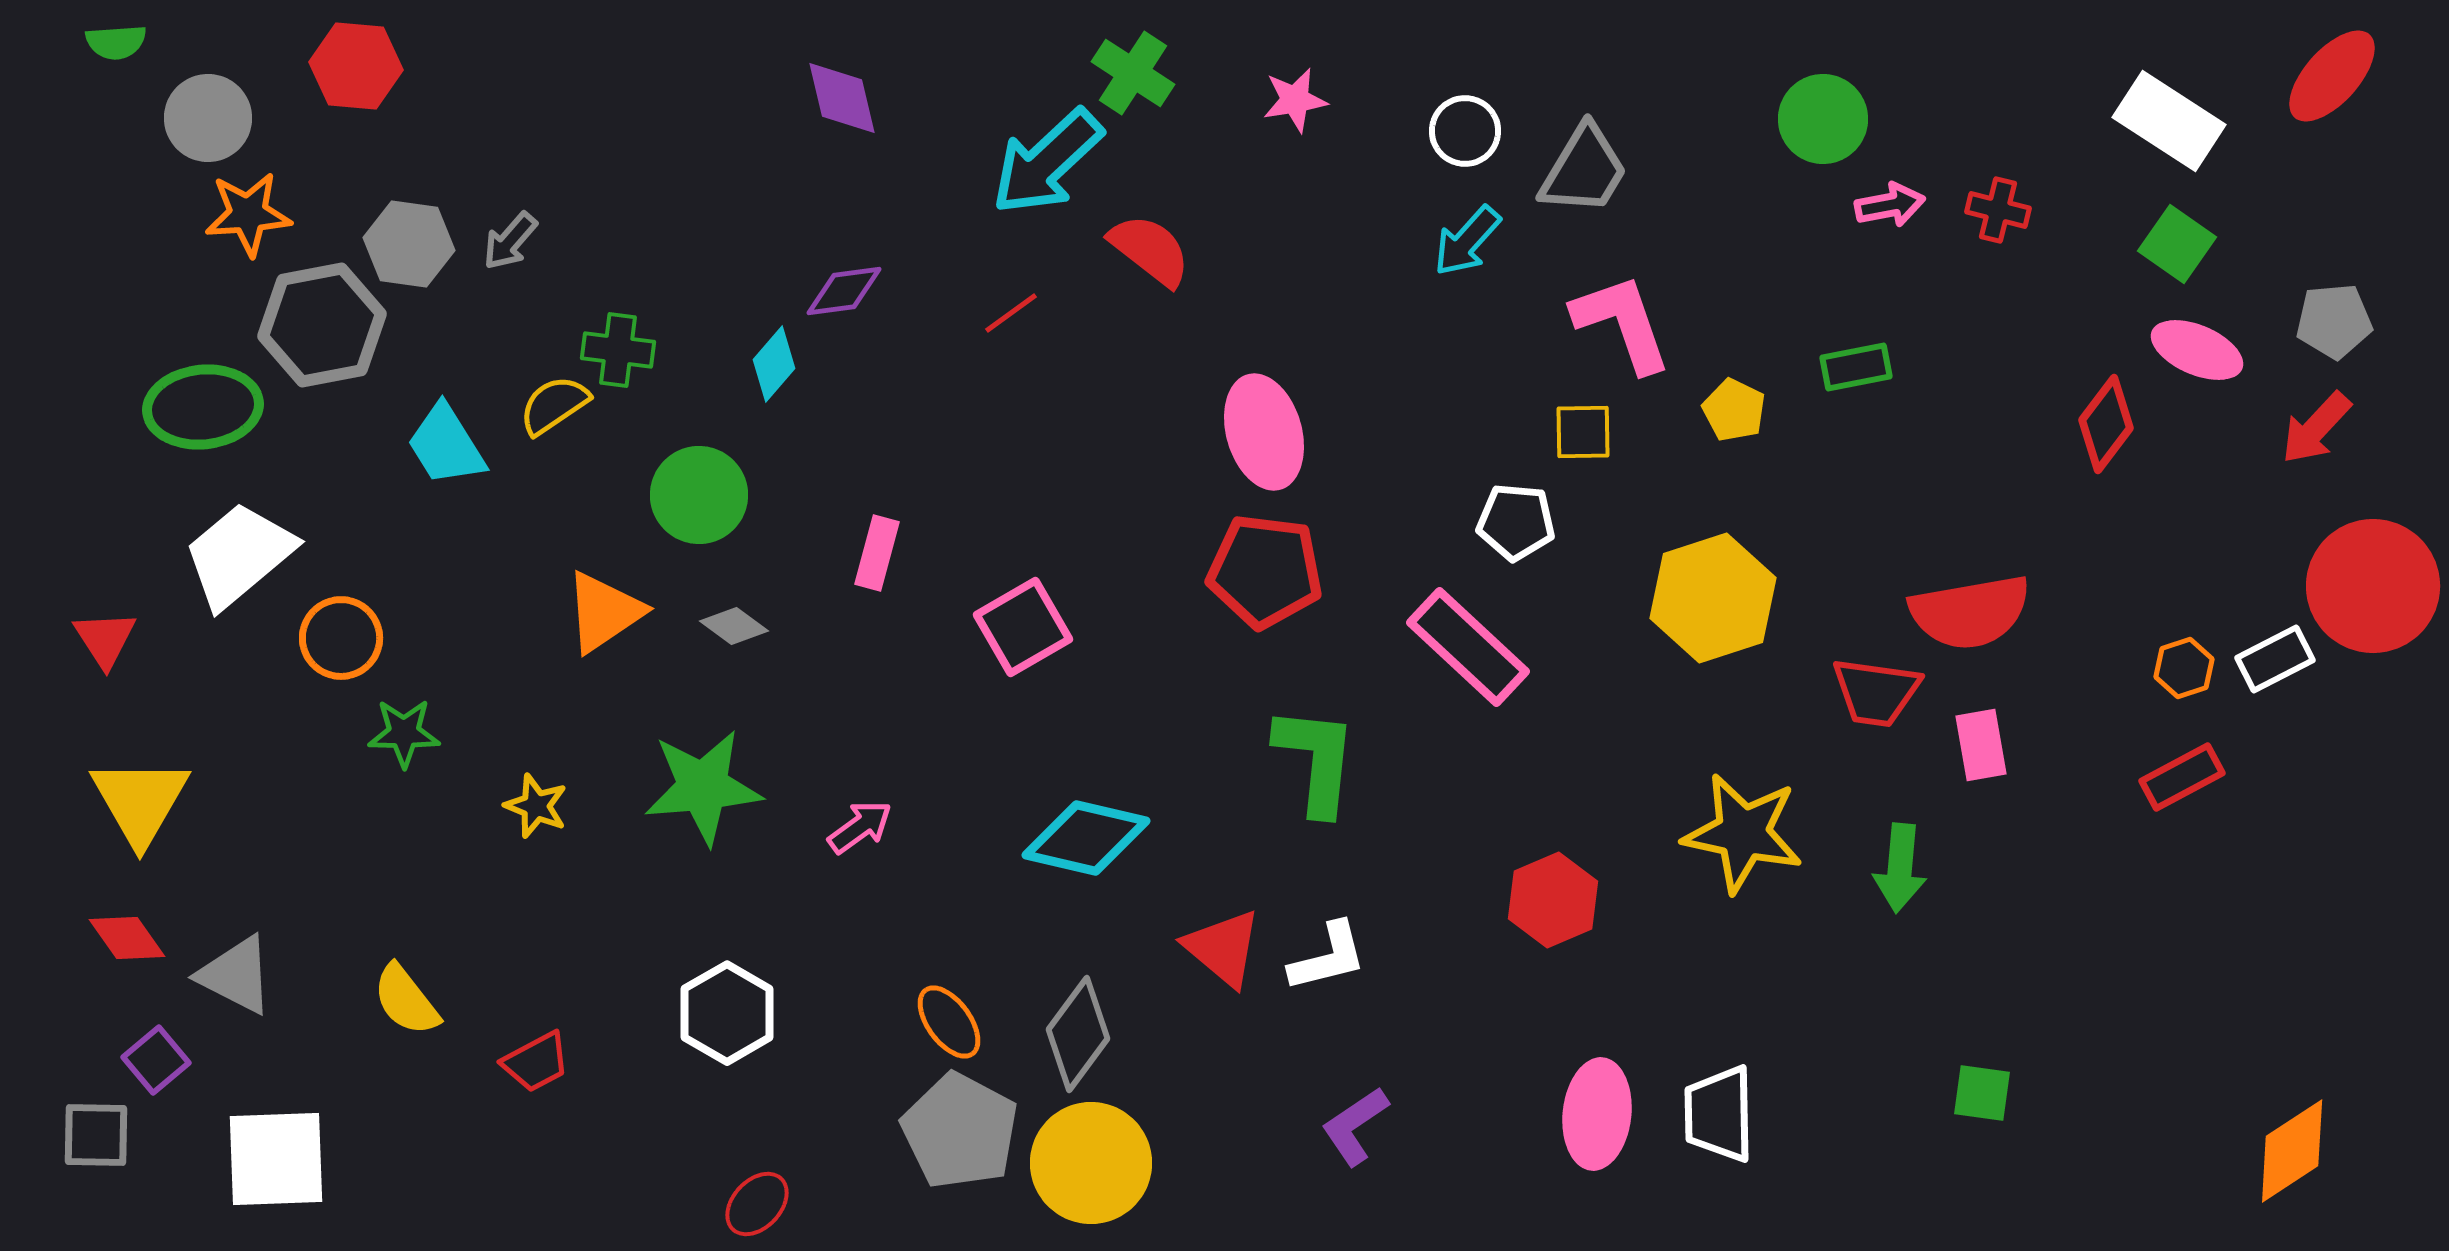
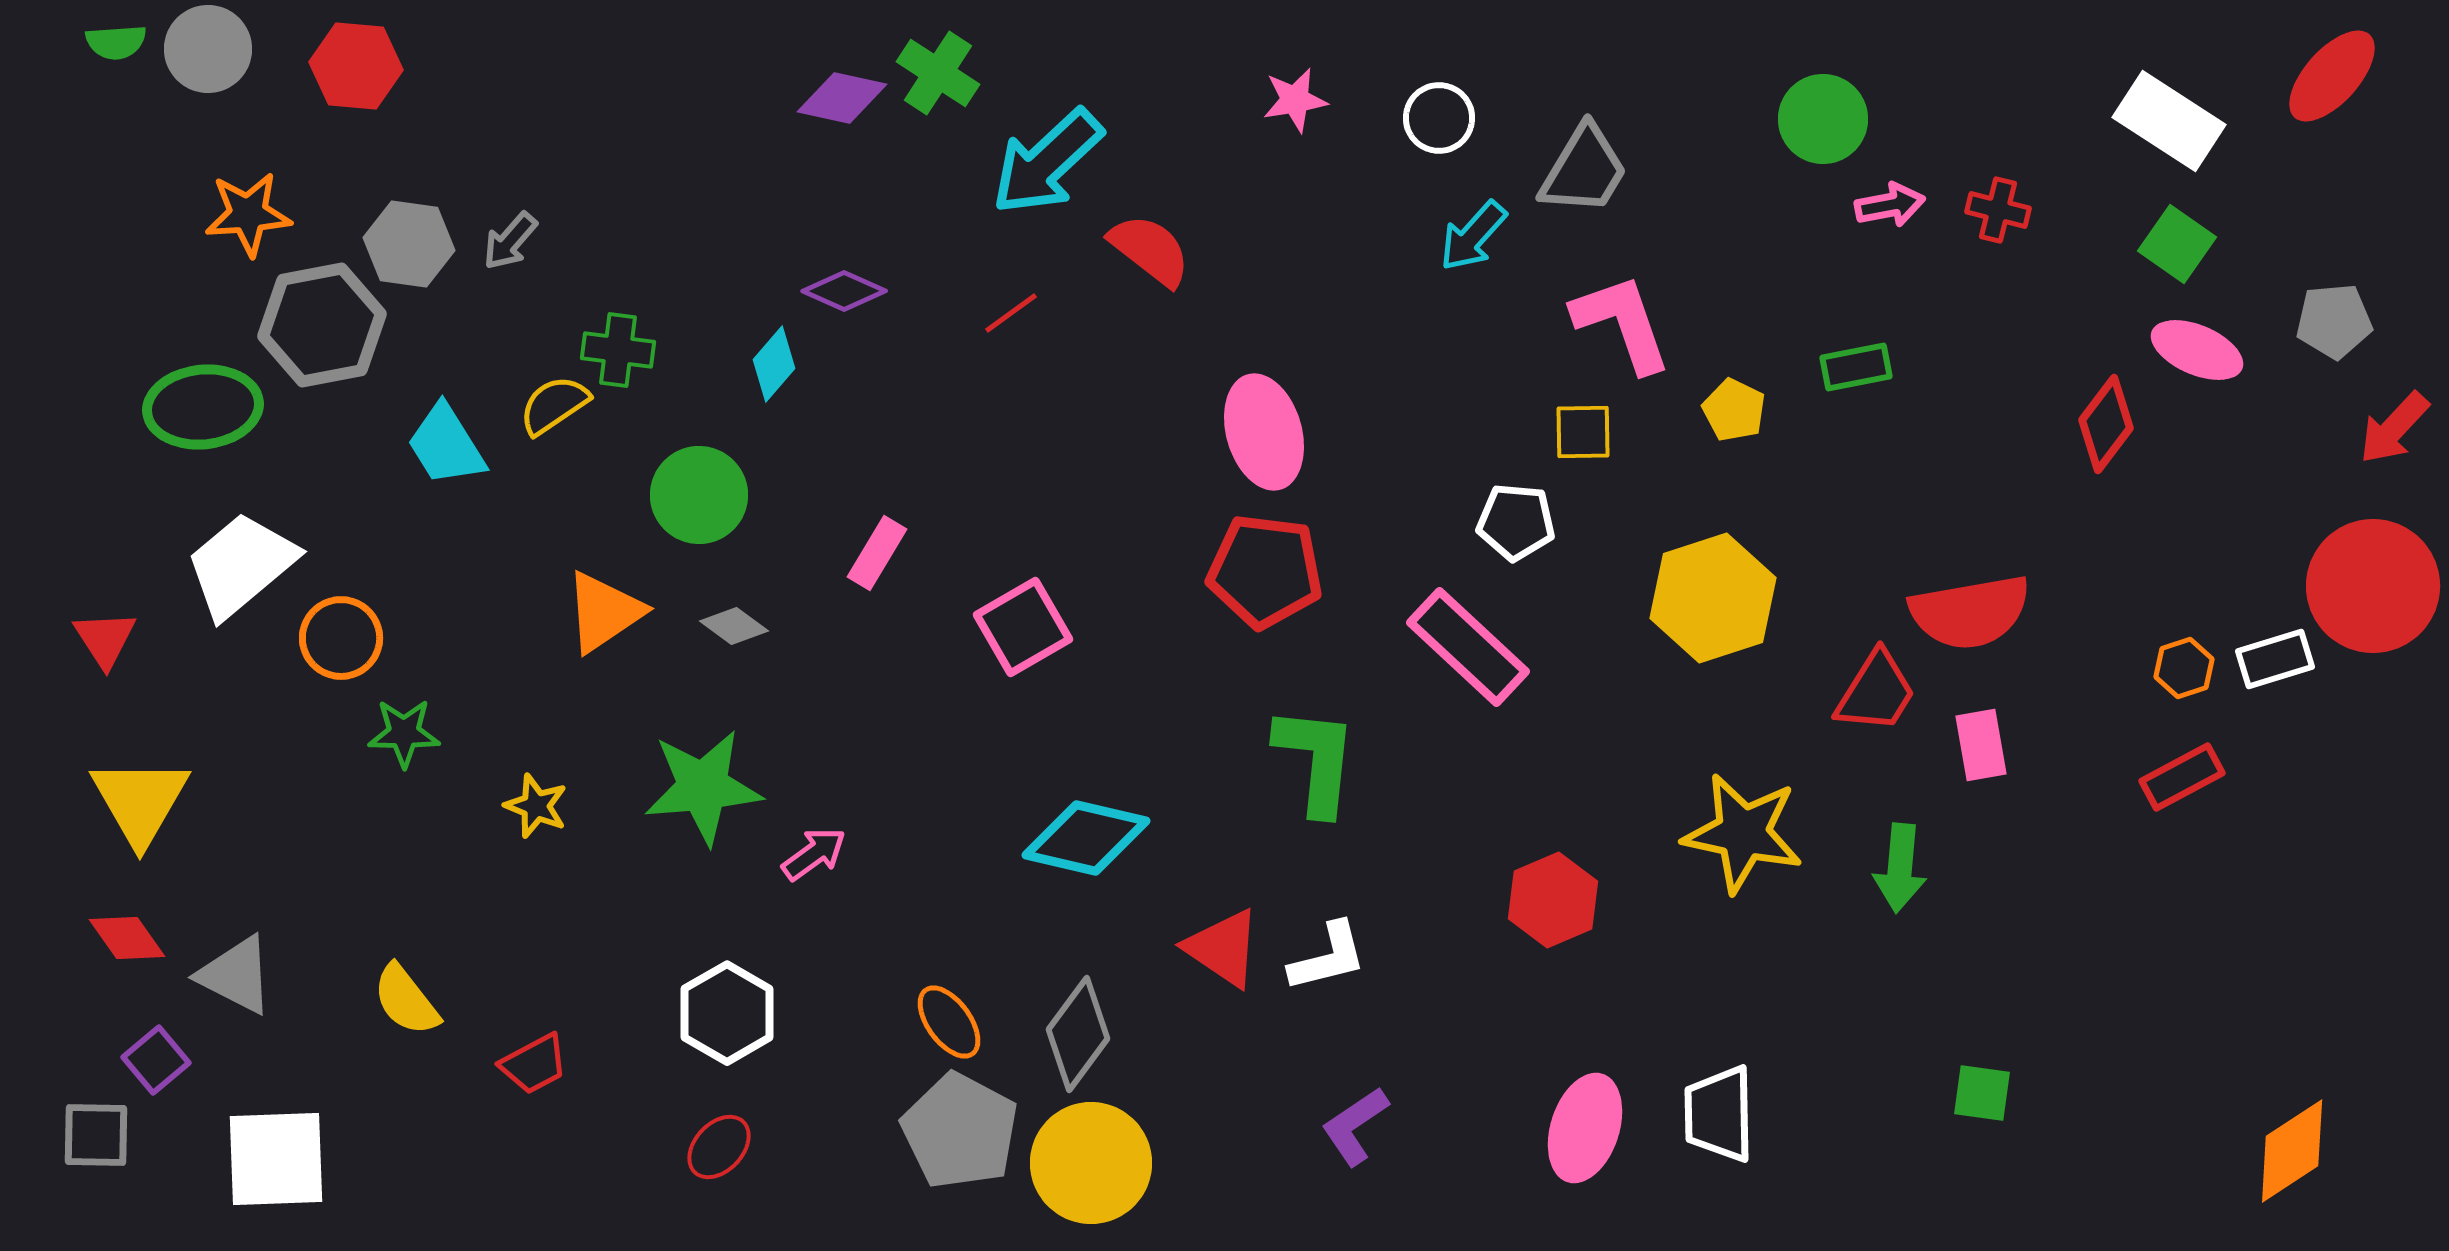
green cross at (1133, 73): moved 195 px left
purple diamond at (842, 98): rotated 64 degrees counterclockwise
gray circle at (208, 118): moved 69 px up
white circle at (1465, 131): moved 26 px left, 13 px up
cyan arrow at (1467, 241): moved 6 px right, 5 px up
purple diamond at (844, 291): rotated 32 degrees clockwise
red arrow at (2316, 428): moved 78 px right
pink rectangle at (877, 553): rotated 16 degrees clockwise
white trapezoid at (239, 555): moved 2 px right, 10 px down
white rectangle at (2275, 659): rotated 10 degrees clockwise
red trapezoid at (1876, 692): rotated 66 degrees counterclockwise
pink arrow at (860, 827): moved 46 px left, 27 px down
red triangle at (1223, 948): rotated 6 degrees counterclockwise
red trapezoid at (536, 1062): moved 2 px left, 2 px down
pink ellipse at (1597, 1114): moved 12 px left, 14 px down; rotated 12 degrees clockwise
red ellipse at (757, 1204): moved 38 px left, 57 px up
